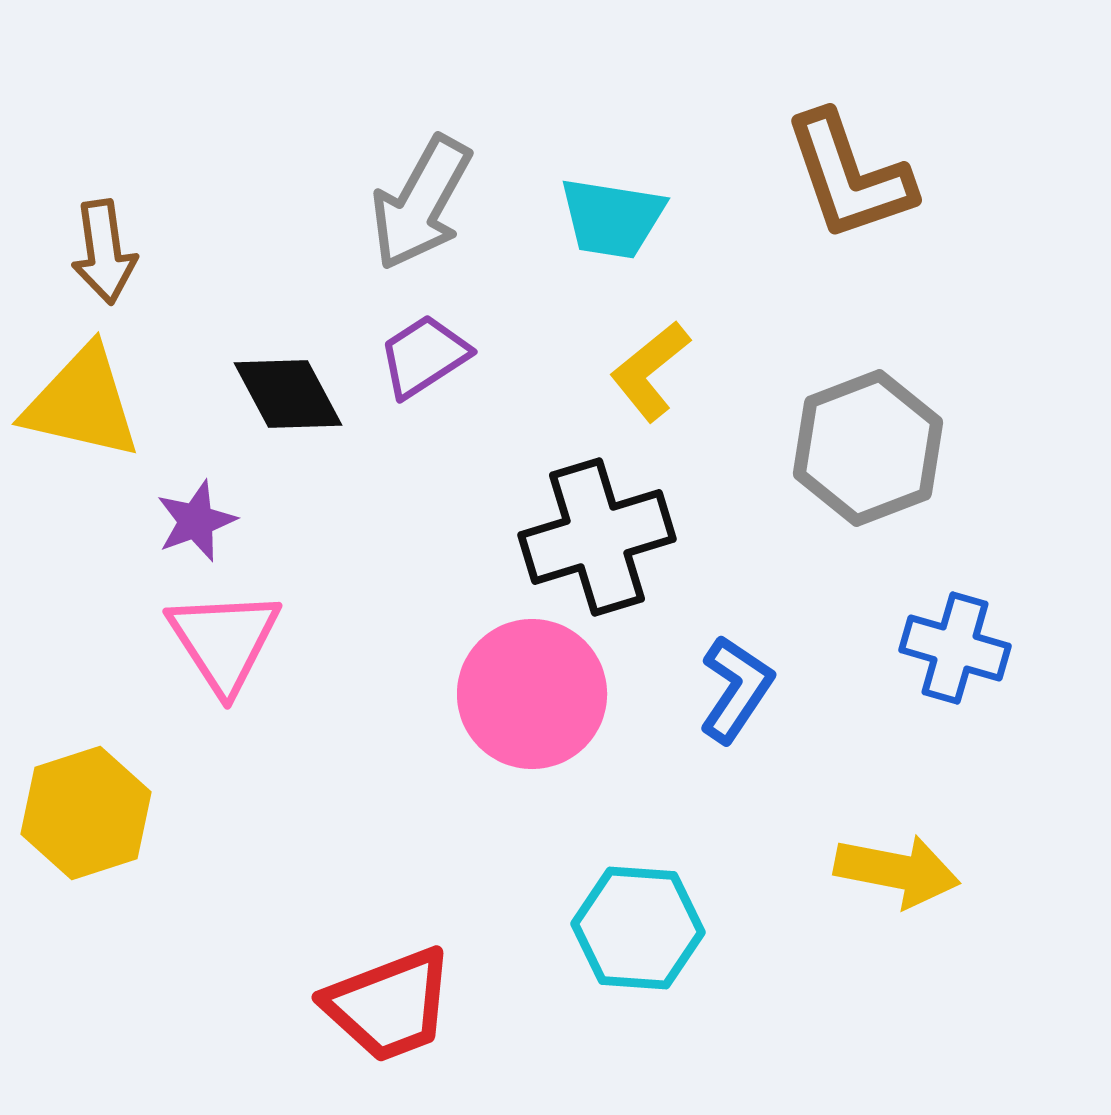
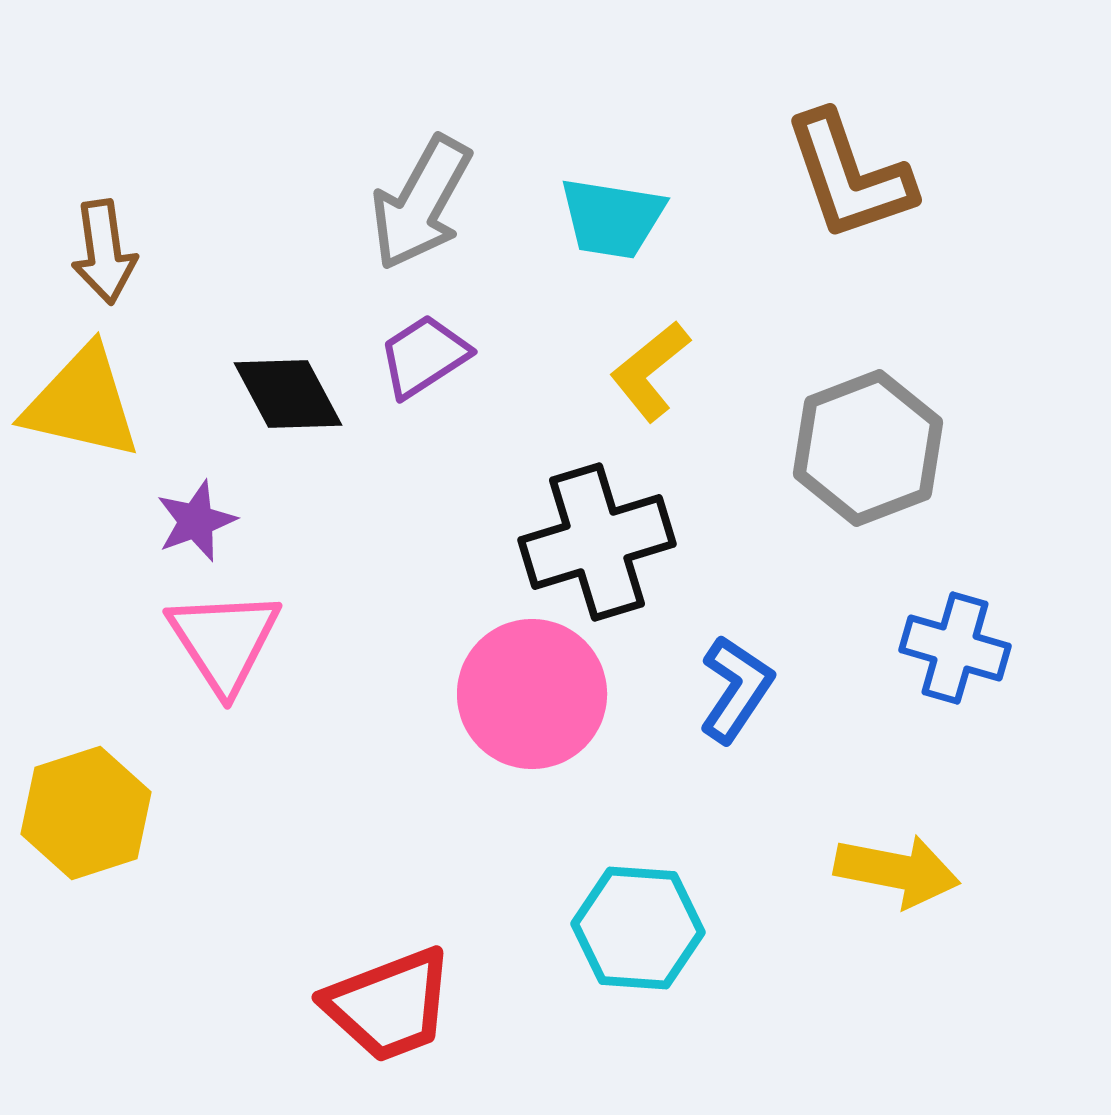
black cross: moved 5 px down
